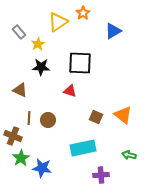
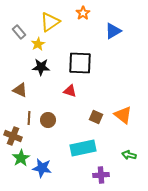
yellow triangle: moved 8 px left
